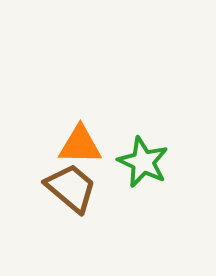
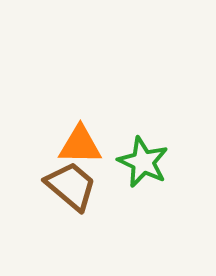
brown trapezoid: moved 2 px up
